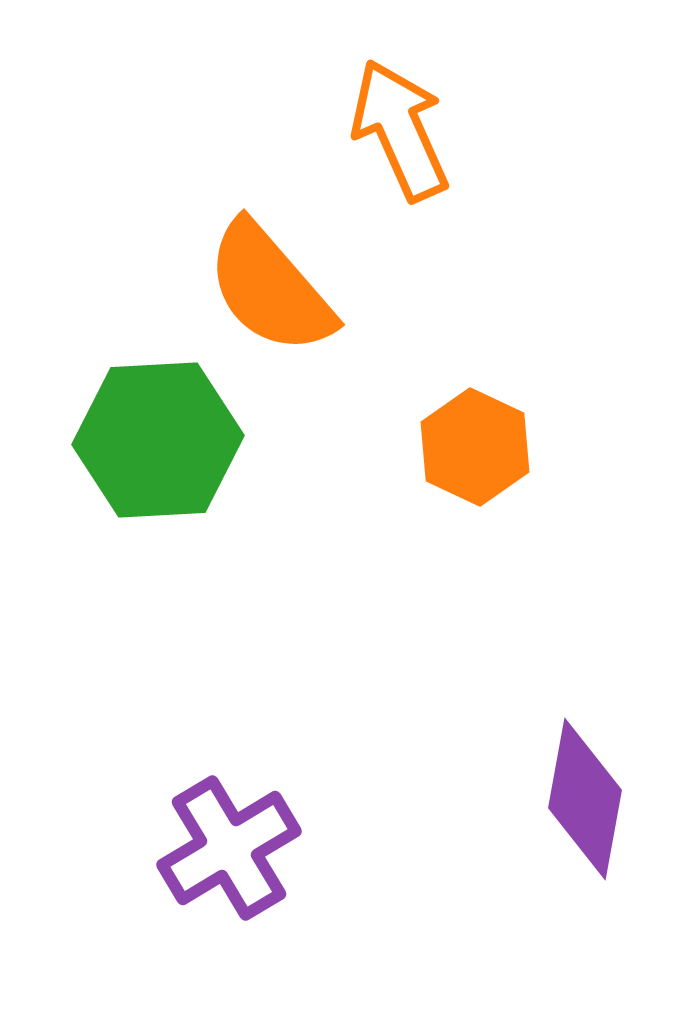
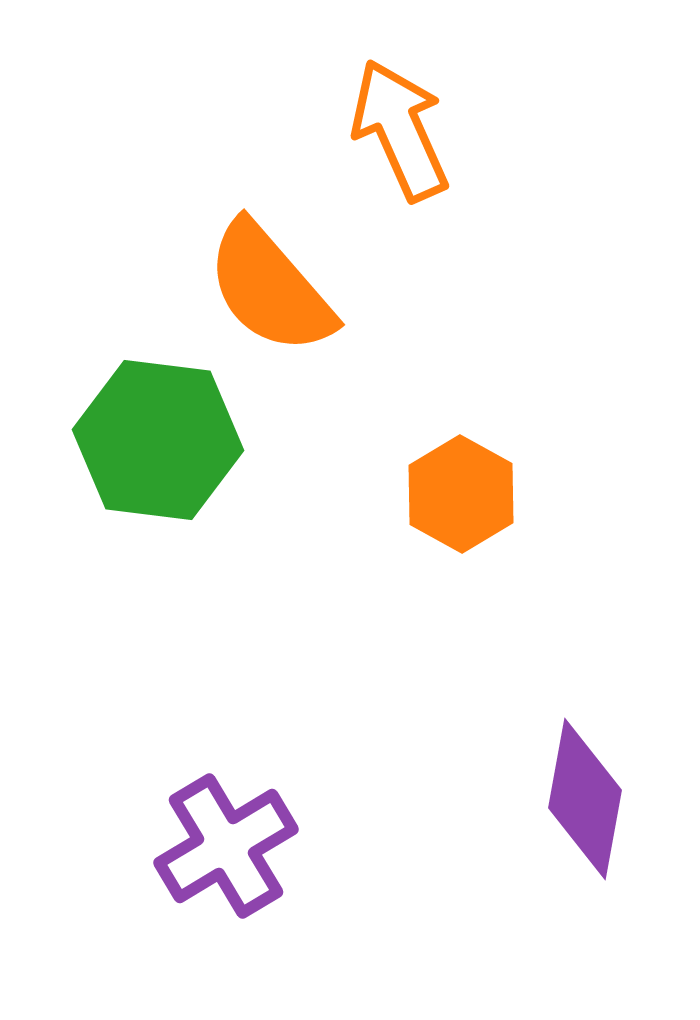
green hexagon: rotated 10 degrees clockwise
orange hexagon: moved 14 px left, 47 px down; rotated 4 degrees clockwise
purple cross: moved 3 px left, 2 px up
